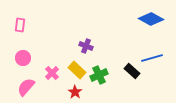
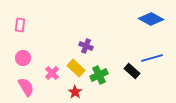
yellow rectangle: moved 1 px left, 2 px up
pink semicircle: rotated 108 degrees clockwise
